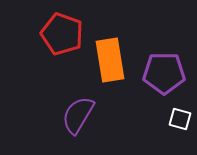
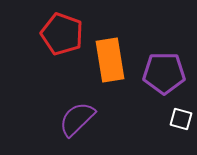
purple semicircle: moved 1 px left, 4 px down; rotated 15 degrees clockwise
white square: moved 1 px right
